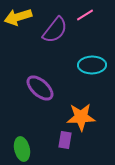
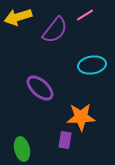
cyan ellipse: rotated 8 degrees counterclockwise
